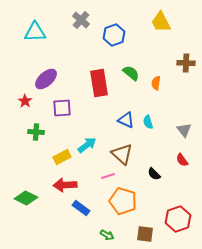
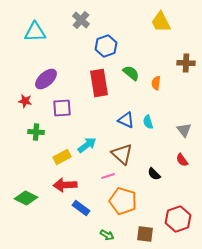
blue hexagon: moved 8 px left, 11 px down
red star: rotated 24 degrees counterclockwise
